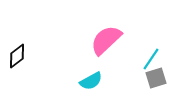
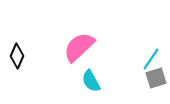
pink semicircle: moved 27 px left, 7 px down
black diamond: rotated 30 degrees counterclockwise
cyan semicircle: rotated 90 degrees clockwise
